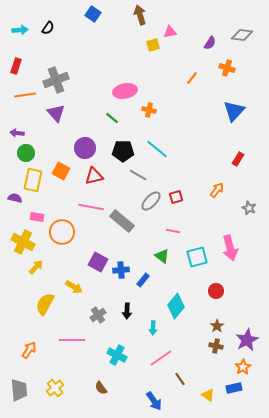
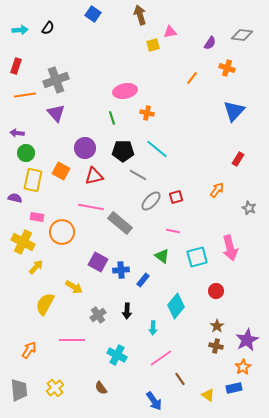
orange cross at (149, 110): moved 2 px left, 3 px down
green line at (112, 118): rotated 32 degrees clockwise
gray rectangle at (122, 221): moved 2 px left, 2 px down
